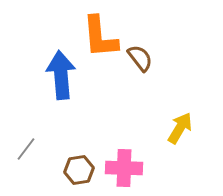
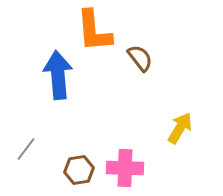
orange L-shape: moved 6 px left, 6 px up
blue arrow: moved 3 px left
pink cross: moved 1 px right
